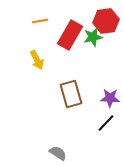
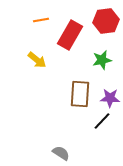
orange line: moved 1 px right, 1 px up
green star: moved 9 px right, 23 px down
yellow arrow: rotated 24 degrees counterclockwise
brown rectangle: moved 9 px right; rotated 20 degrees clockwise
black line: moved 4 px left, 2 px up
gray semicircle: moved 3 px right
